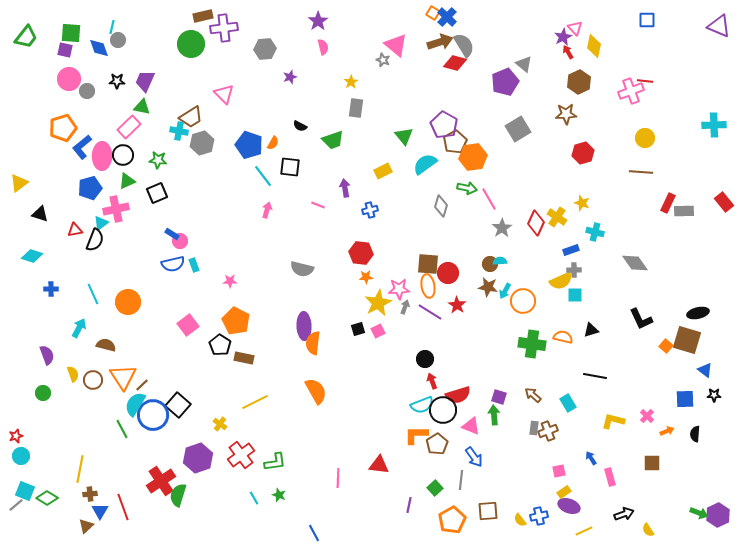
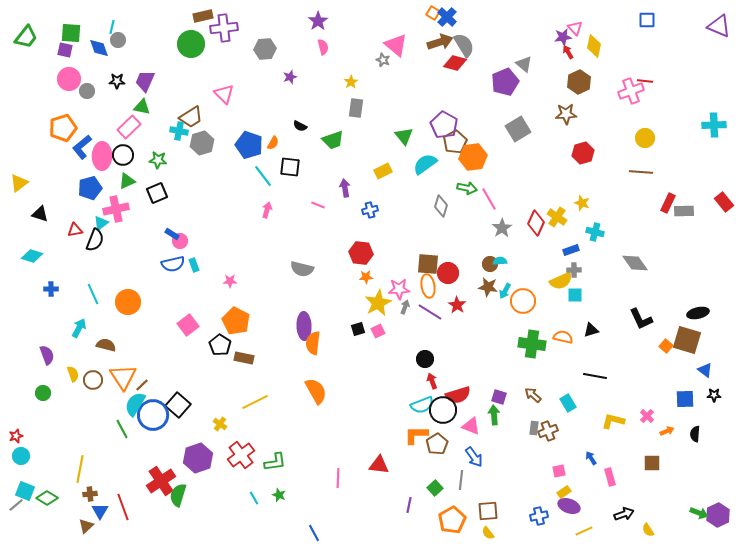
purple star at (563, 37): rotated 18 degrees clockwise
yellow semicircle at (520, 520): moved 32 px left, 13 px down
